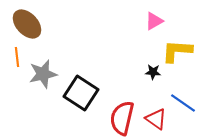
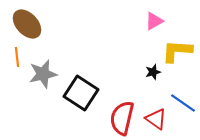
black star: rotated 21 degrees counterclockwise
